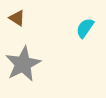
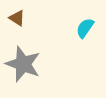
gray star: rotated 24 degrees counterclockwise
